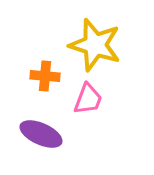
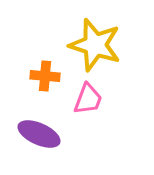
purple ellipse: moved 2 px left
